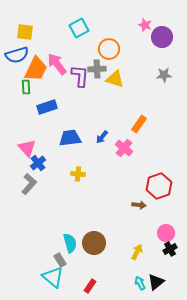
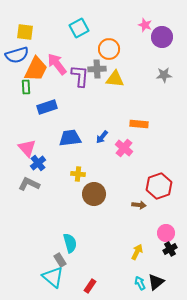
yellow triangle: rotated 12 degrees counterclockwise
orange rectangle: rotated 60 degrees clockwise
gray L-shape: rotated 105 degrees counterclockwise
brown circle: moved 49 px up
